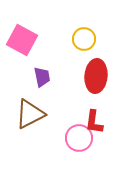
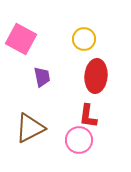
pink square: moved 1 px left, 1 px up
brown triangle: moved 14 px down
red L-shape: moved 6 px left, 6 px up
pink circle: moved 2 px down
